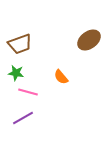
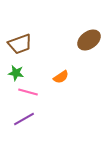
orange semicircle: rotated 84 degrees counterclockwise
purple line: moved 1 px right, 1 px down
